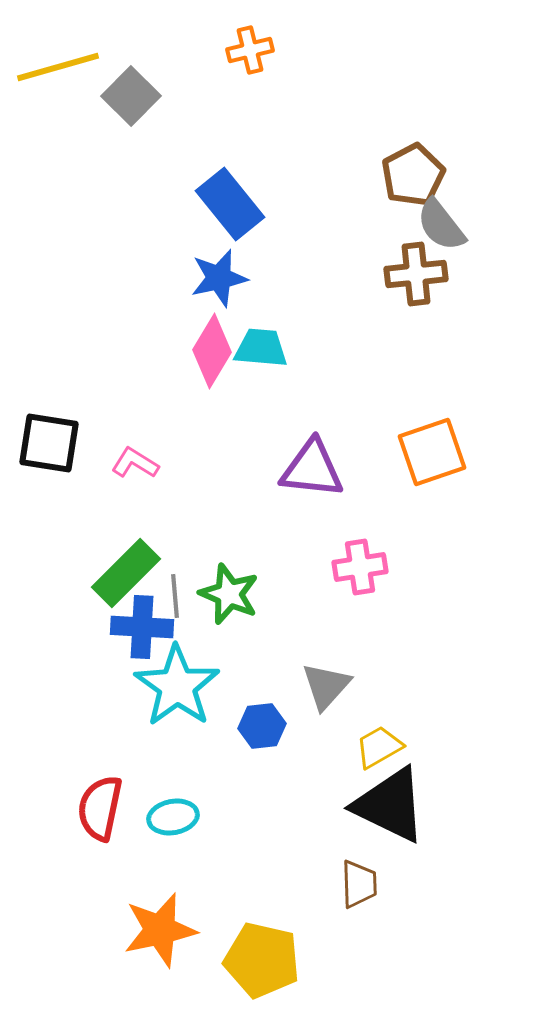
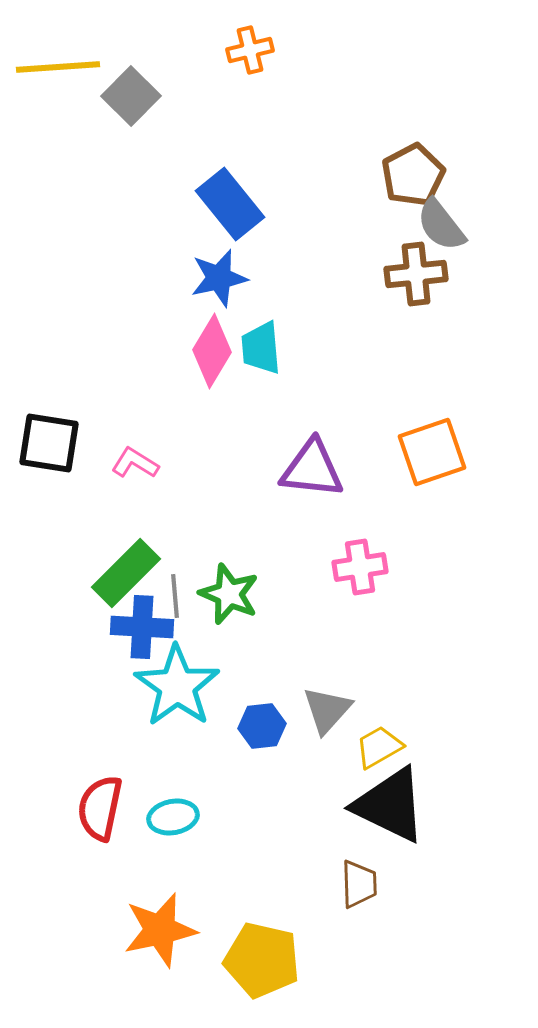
yellow line: rotated 12 degrees clockwise
cyan trapezoid: rotated 100 degrees counterclockwise
gray triangle: moved 1 px right, 24 px down
